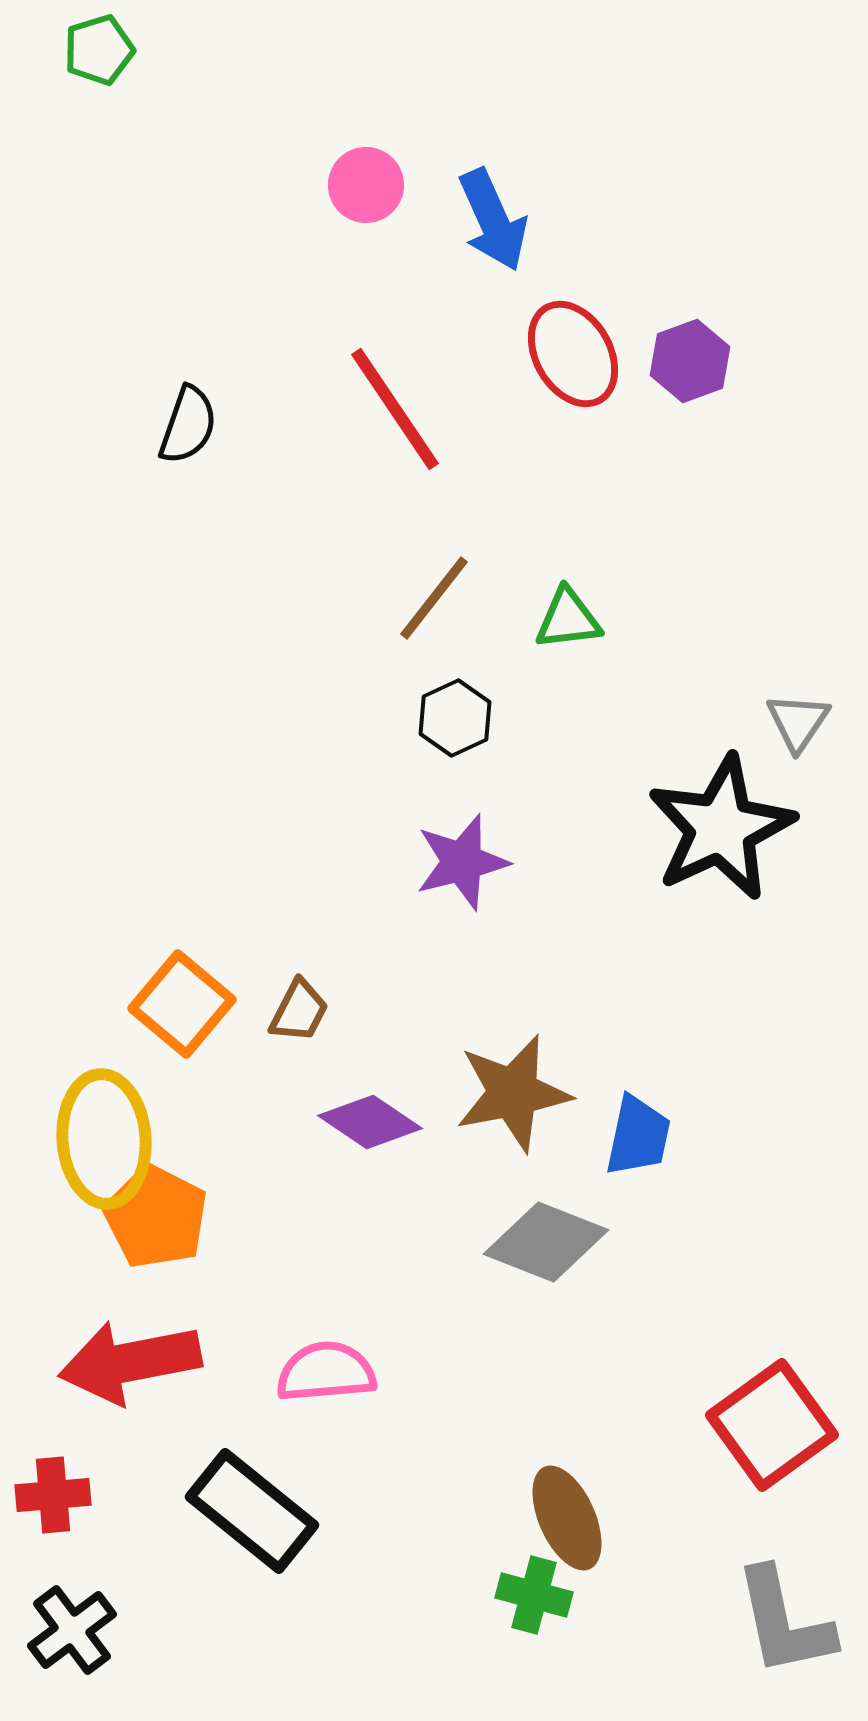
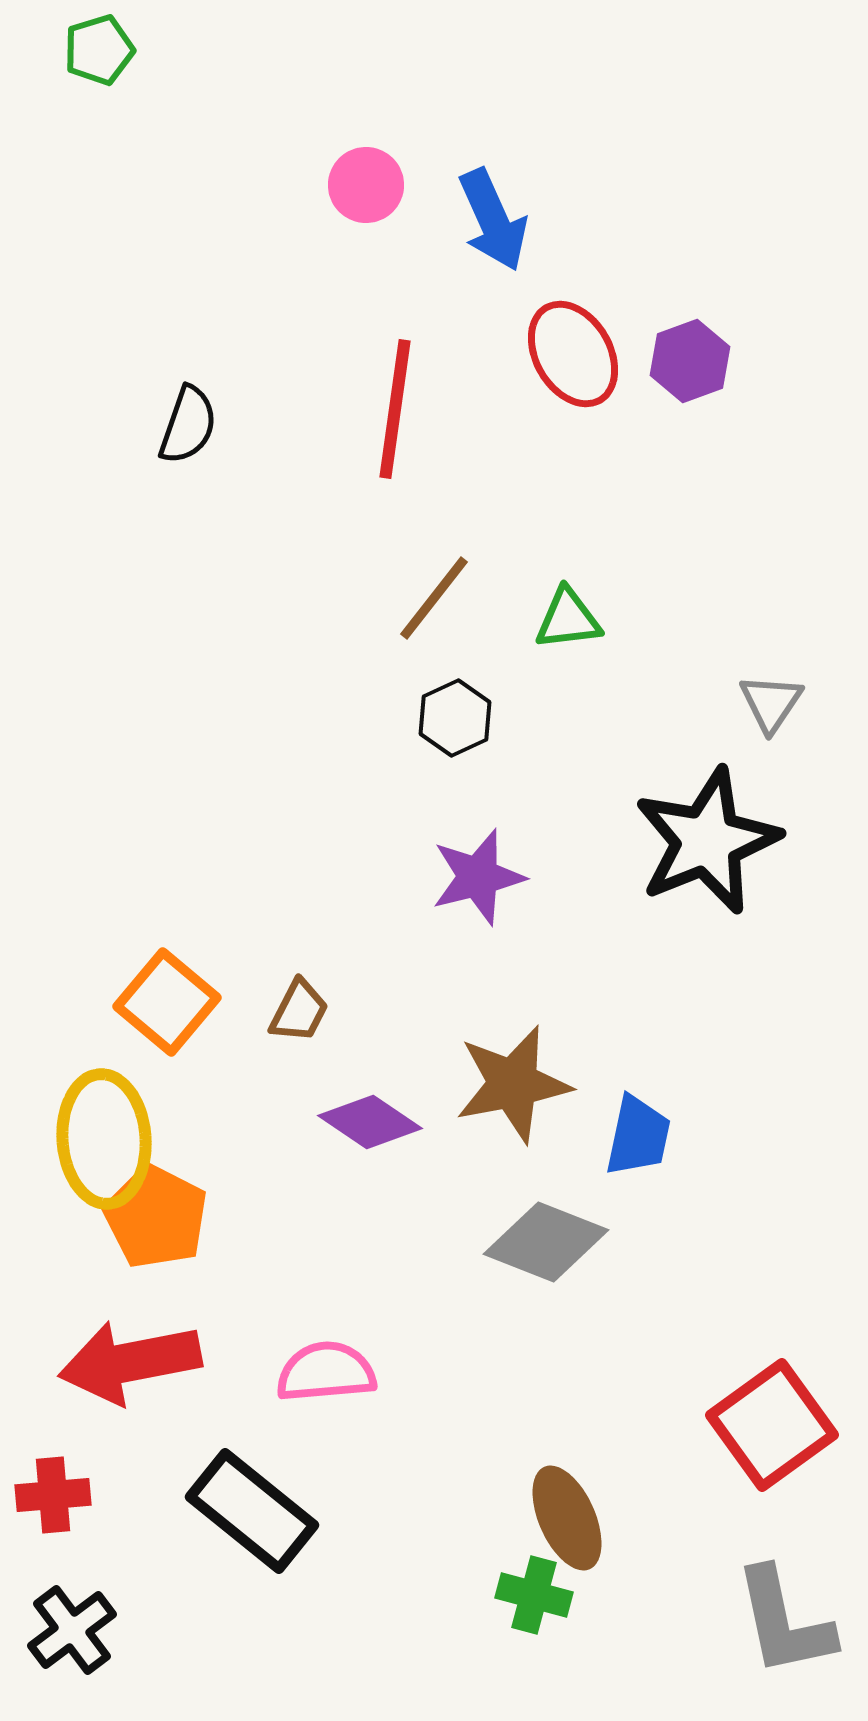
red line: rotated 42 degrees clockwise
gray triangle: moved 27 px left, 19 px up
black star: moved 14 px left, 13 px down; rotated 3 degrees clockwise
purple star: moved 16 px right, 15 px down
orange square: moved 15 px left, 2 px up
brown star: moved 9 px up
